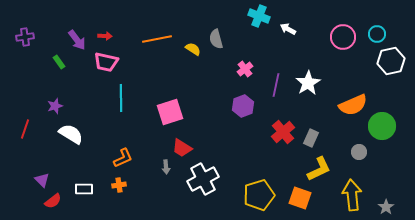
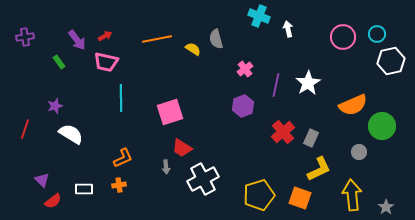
white arrow: rotated 49 degrees clockwise
red arrow: rotated 32 degrees counterclockwise
